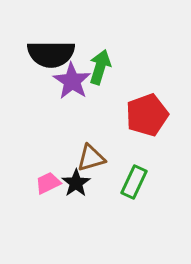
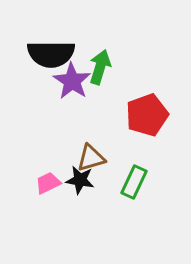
black star: moved 4 px right, 3 px up; rotated 28 degrees counterclockwise
